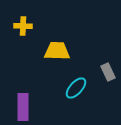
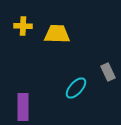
yellow trapezoid: moved 17 px up
